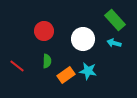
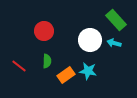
green rectangle: moved 1 px right
white circle: moved 7 px right, 1 px down
red line: moved 2 px right
